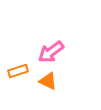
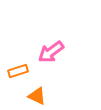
orange triangle: moved 11 px left, 15 px down
